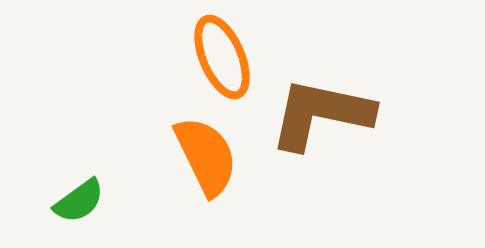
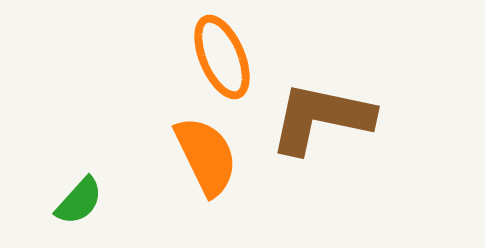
brown L-shape: moved 4 px down
green semicircle: rotated 12 degrees counterclockwise
